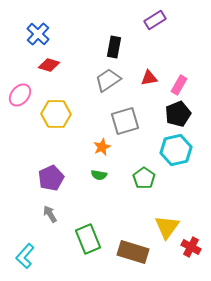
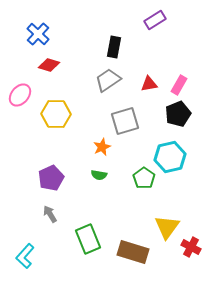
red triangle: moved 6 px down
cyan hexagon: moved 6 px left, 7 px down
